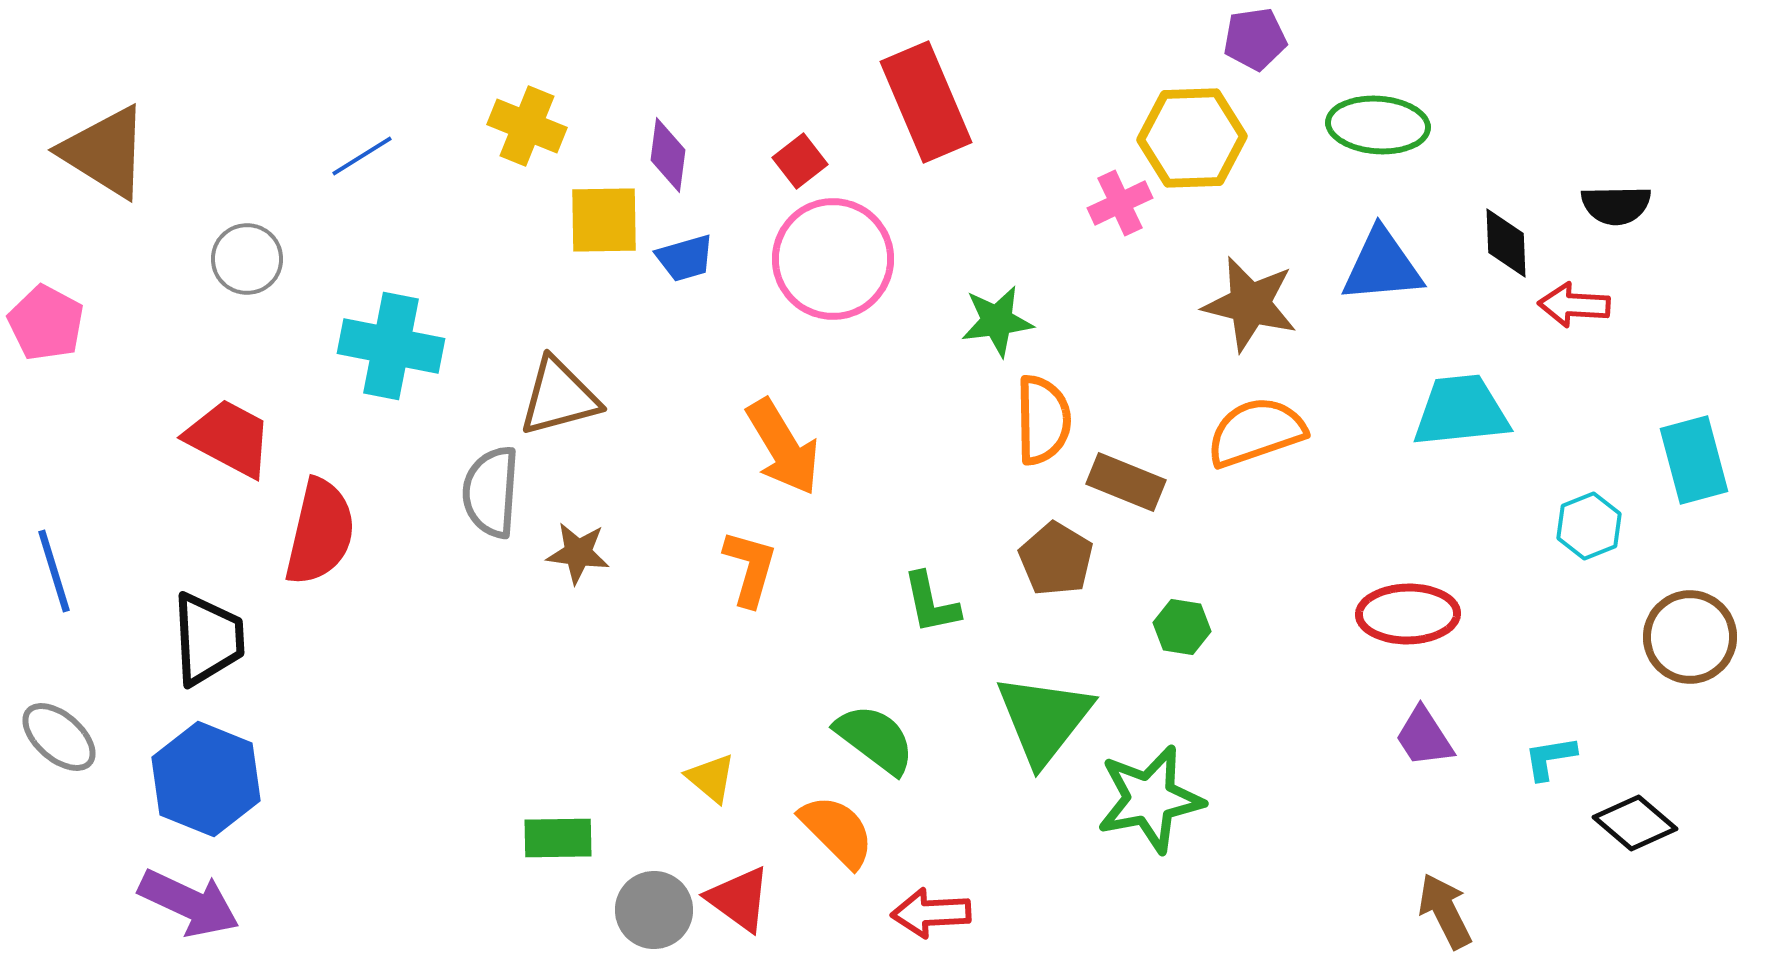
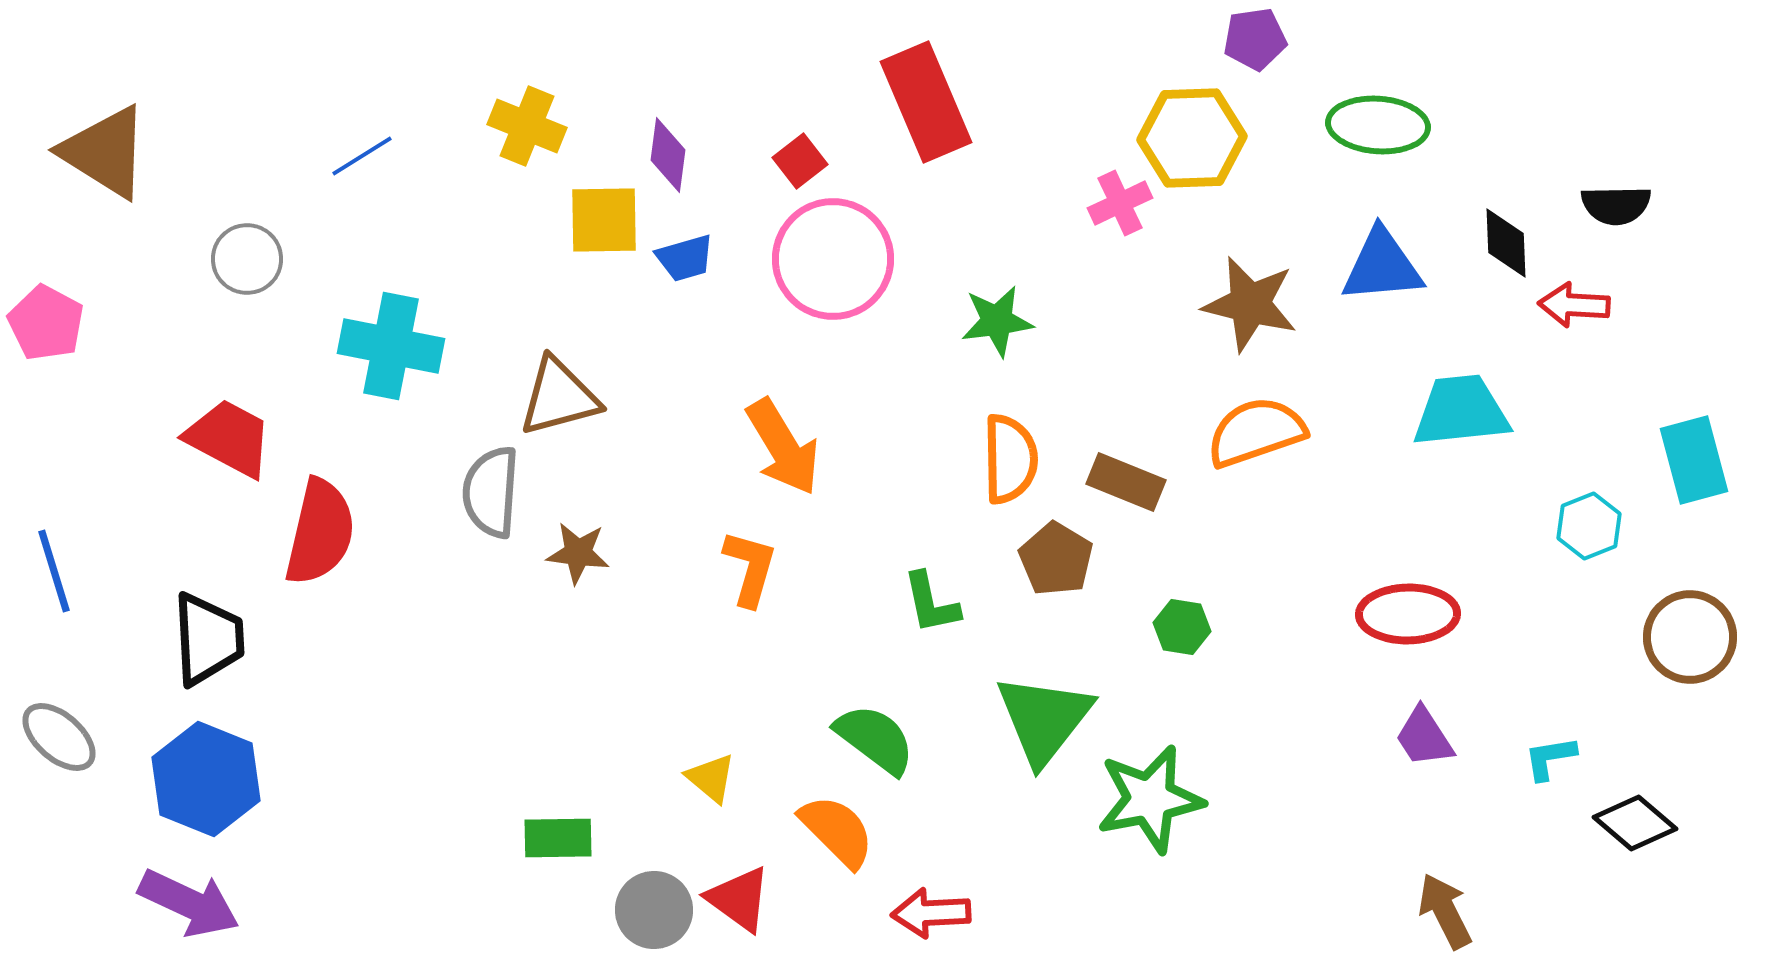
orange semicircle at (1043, 420): moved 33 px left, 39 px down
